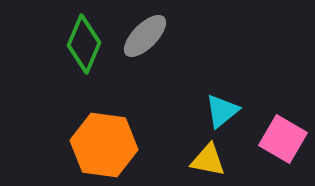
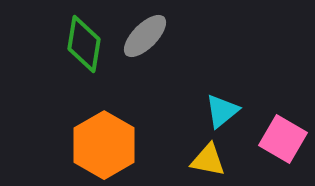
green diamond: rotated 14 degrees counterclockwise
orange hexagon: rotated 22 degrees clockwise
